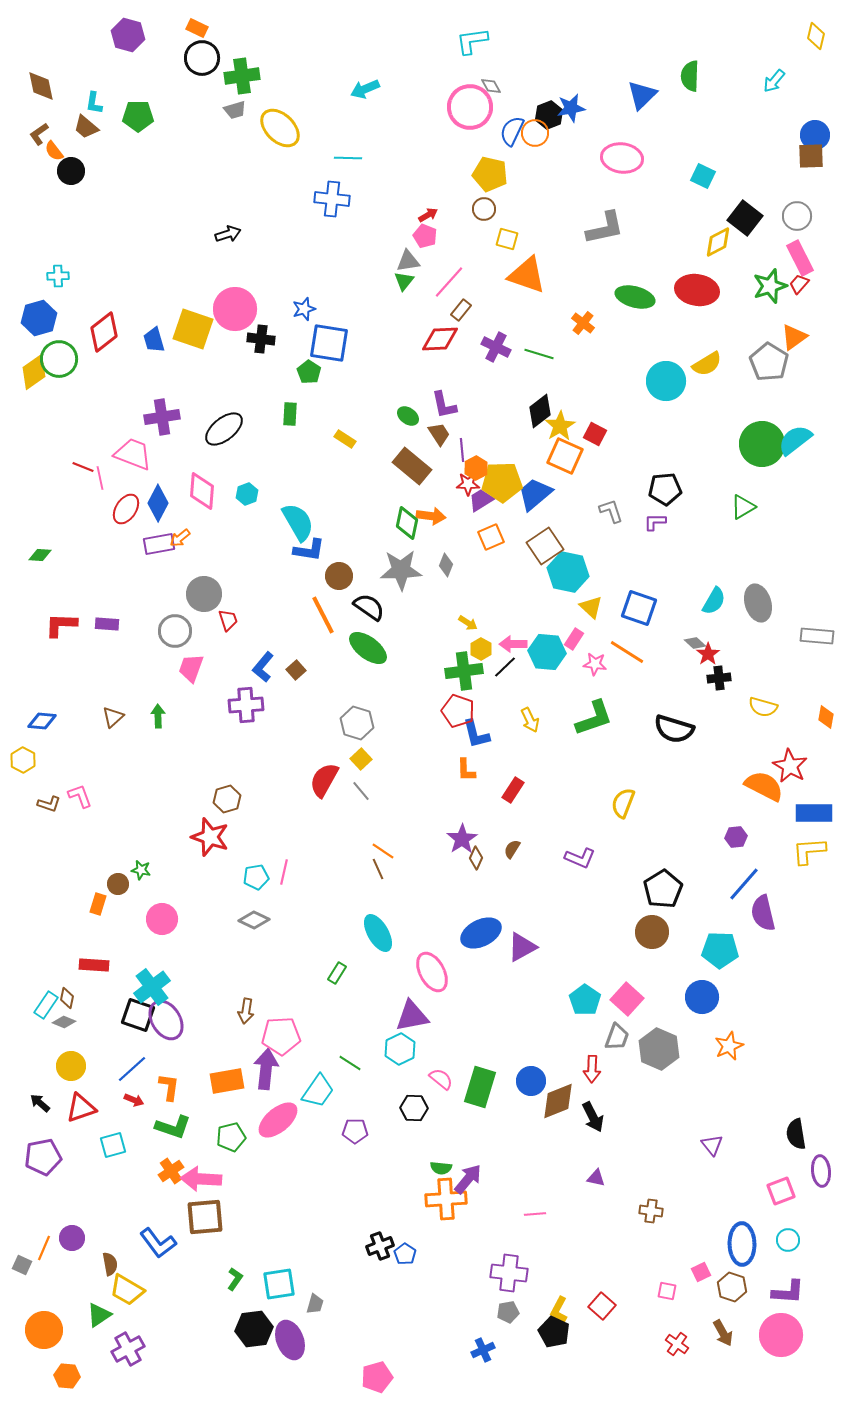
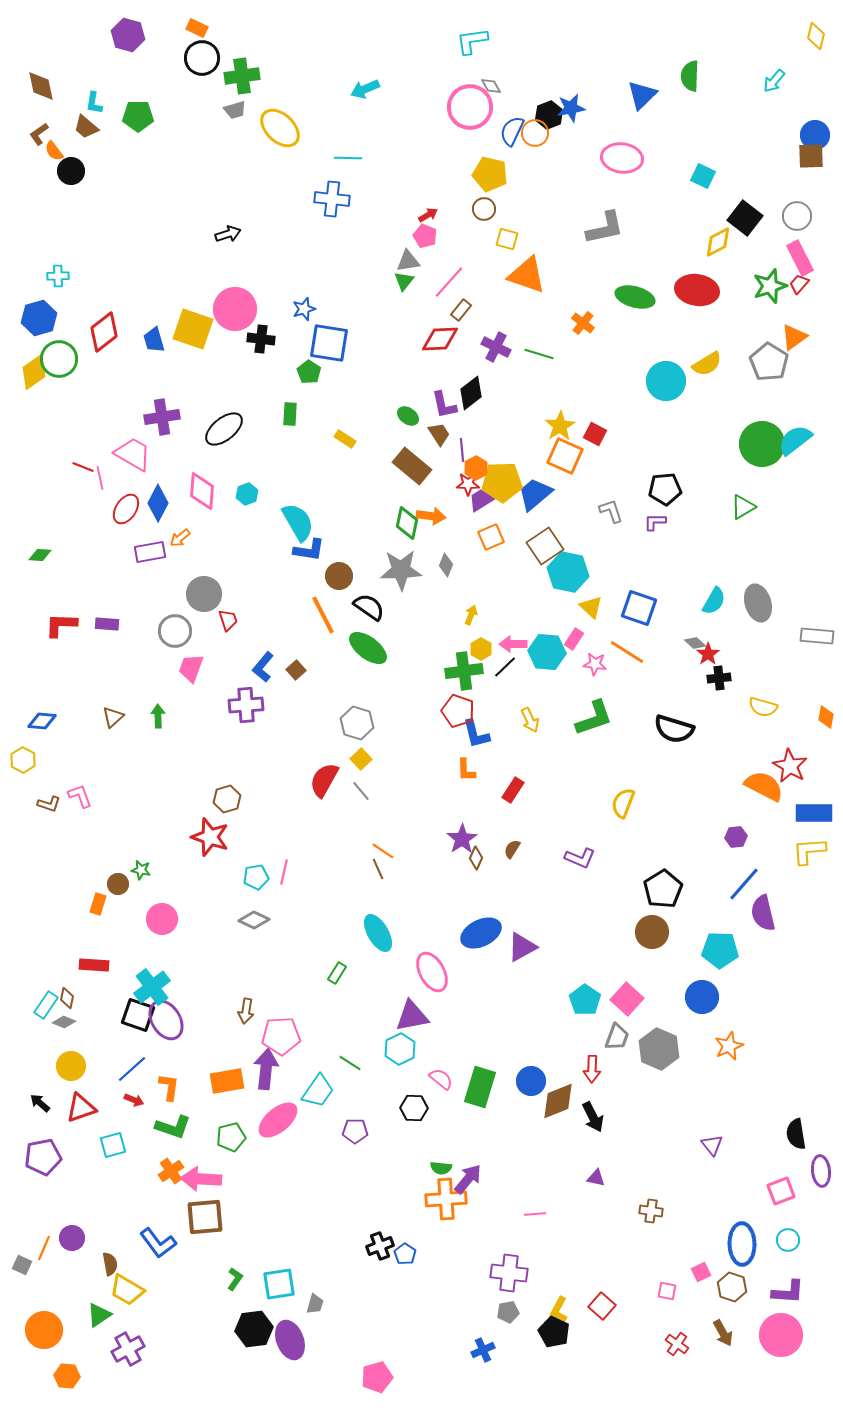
black diamond at (540, 411): moved 69 px left, 18 px up
pink trapezoid at (133, 454): rotated 9 degrees clockwise
purple rectangle at (159, 544): moved 9 px left, 8 px down
yellow arrow at (468, 623): moved 3 px right, 8 px up; rotated 102 degrees counterclockwise
